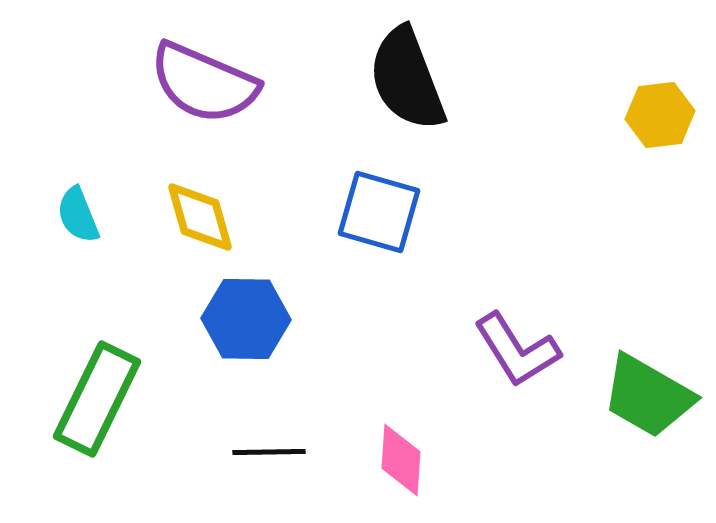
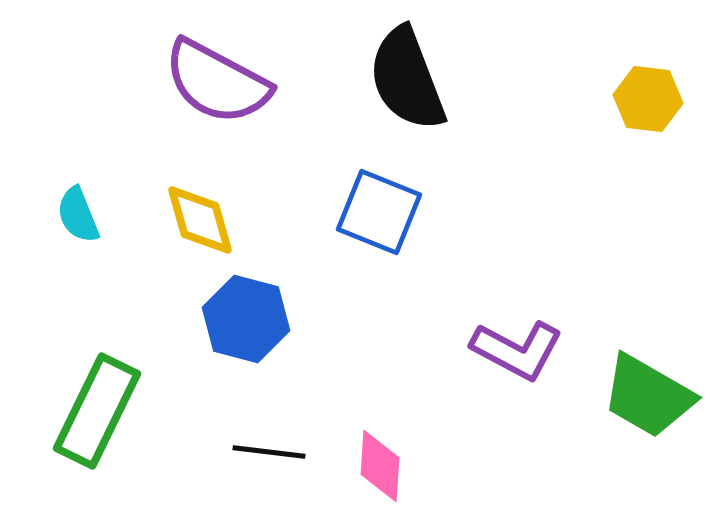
purple semicircle: moved 13 px right, 1 px up; rotated 5 degrees clockwise
yellow hexagon: moved 12 px left, 16 px up; rotated 14 degrees clockwise
blue square: rotated 6 degrees clockwise
yellow diamond: moved 3 px down
blue hexagon: rotated 14 degrees clockwise
purple L-shape: rotated 30 degrees counterclockwise
green rectangle: moved 12 px down
black line: rotated 8 degrees clockwise
pink diamond: moved 21 px left, 6 px down
